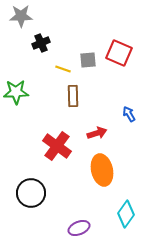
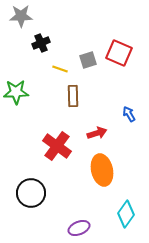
gray square: rotated 12 degrees counterclockwise
yellow line: moved 3 px left
